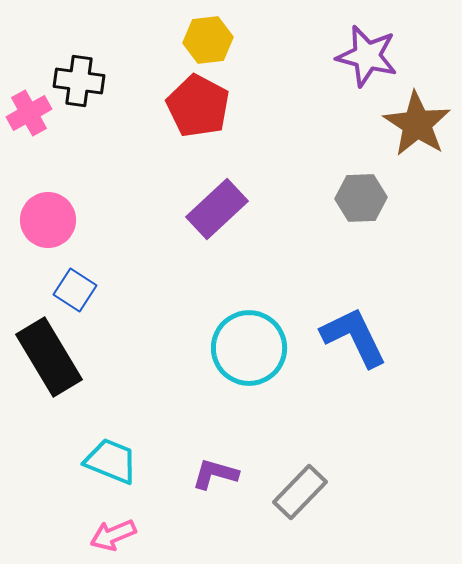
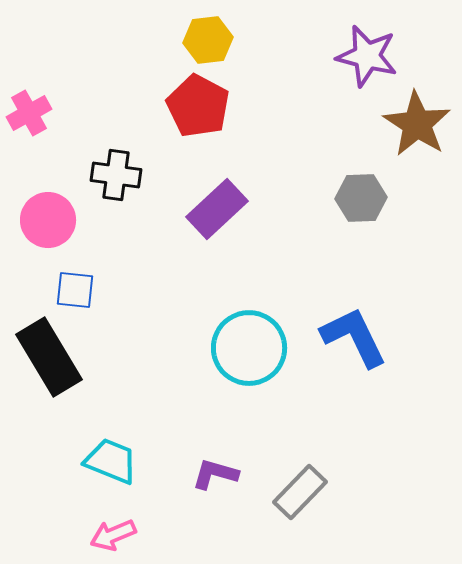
black cross: moved 37 px right, 94 px down
blue square: rotated 27 degrees counterclockwise
